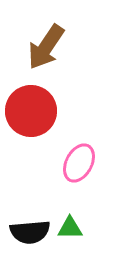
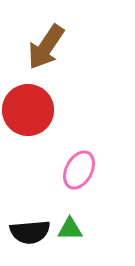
red circle: moved 3 px left, 1 px up
pink ellipse: moved 7 px down
green triangle: moved 1 px down
